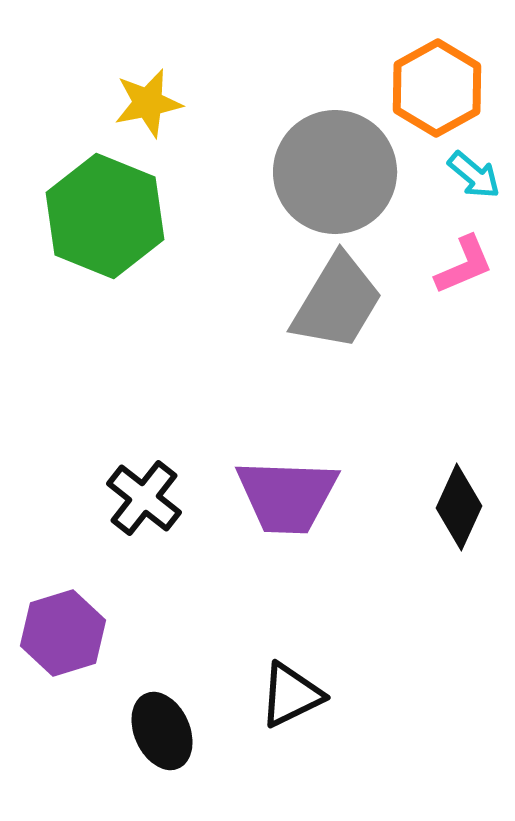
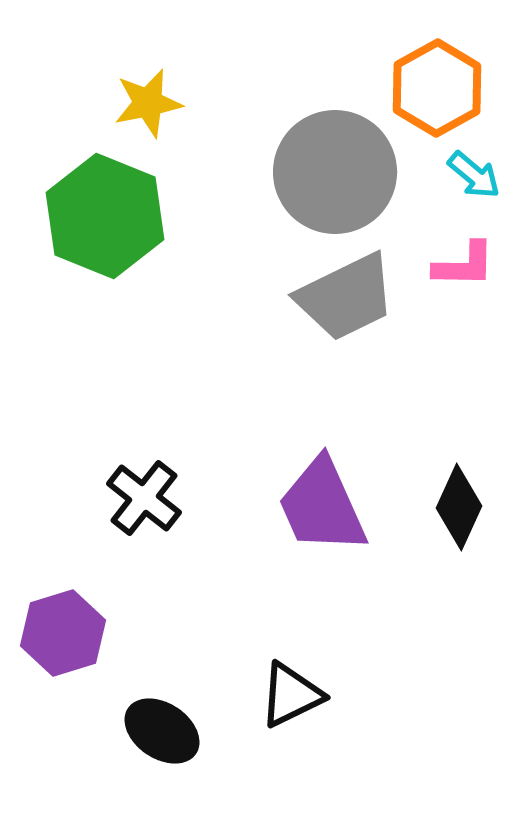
pink L-shape: rotated 24 degrees clockwise
gray trapezoid: moved 9 px right, 5 px up; rotated 33 degrees clockwise
purple trapezoid: moved 35 px right, 10 px down; rotated 64 degrees clockwise
black ellipse: rotated 32 degrees counterclockwise
